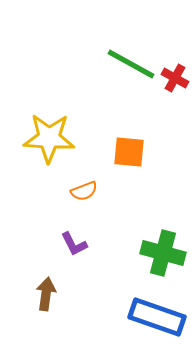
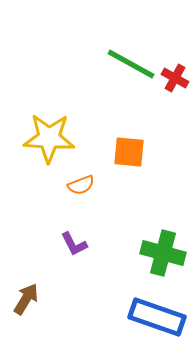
orange semicircle: moved 3 px left, 6 px up
brown arrow: moved 20 px left, 5 px down; rotated 24 degrees clockwise
